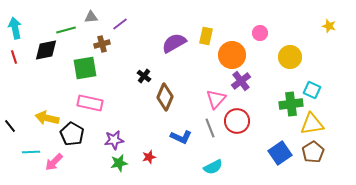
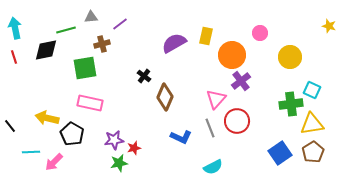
red star: moved 15 px left, 9 px up
